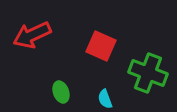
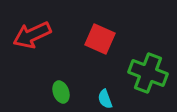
red square: moved 1 px left, 7 px up
